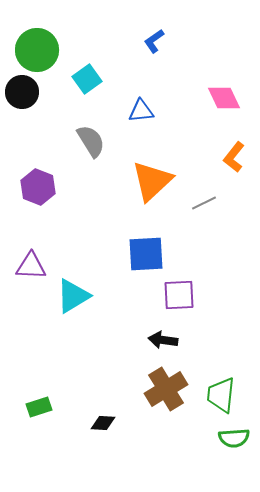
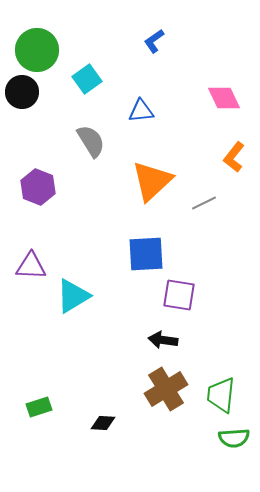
purple square: rotated 12 degrees clockwise
